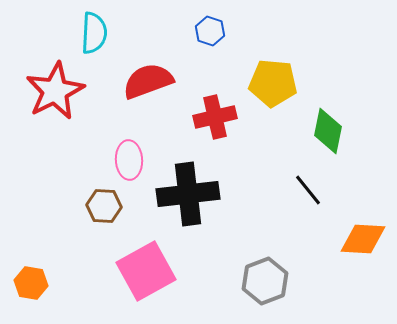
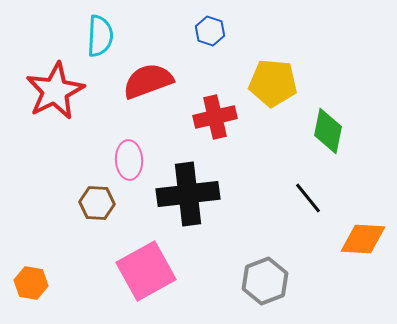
cyan semicircle: moved 6 px right, 3 px down
black line: moved 8 px down
brown hexagon: moved 7 px left, 3 px up
